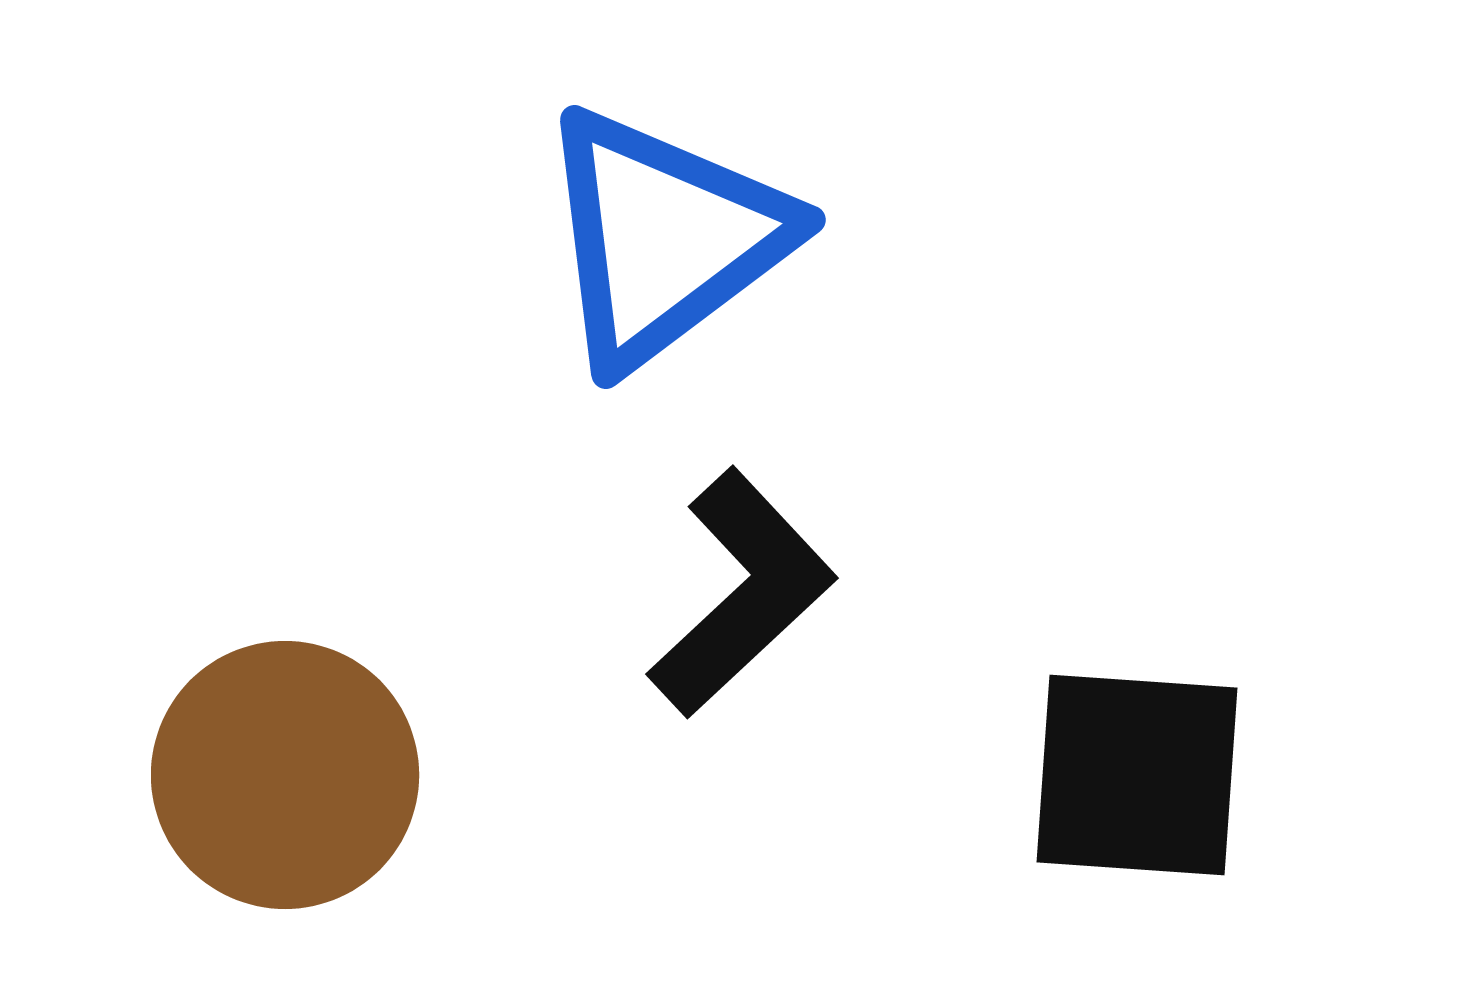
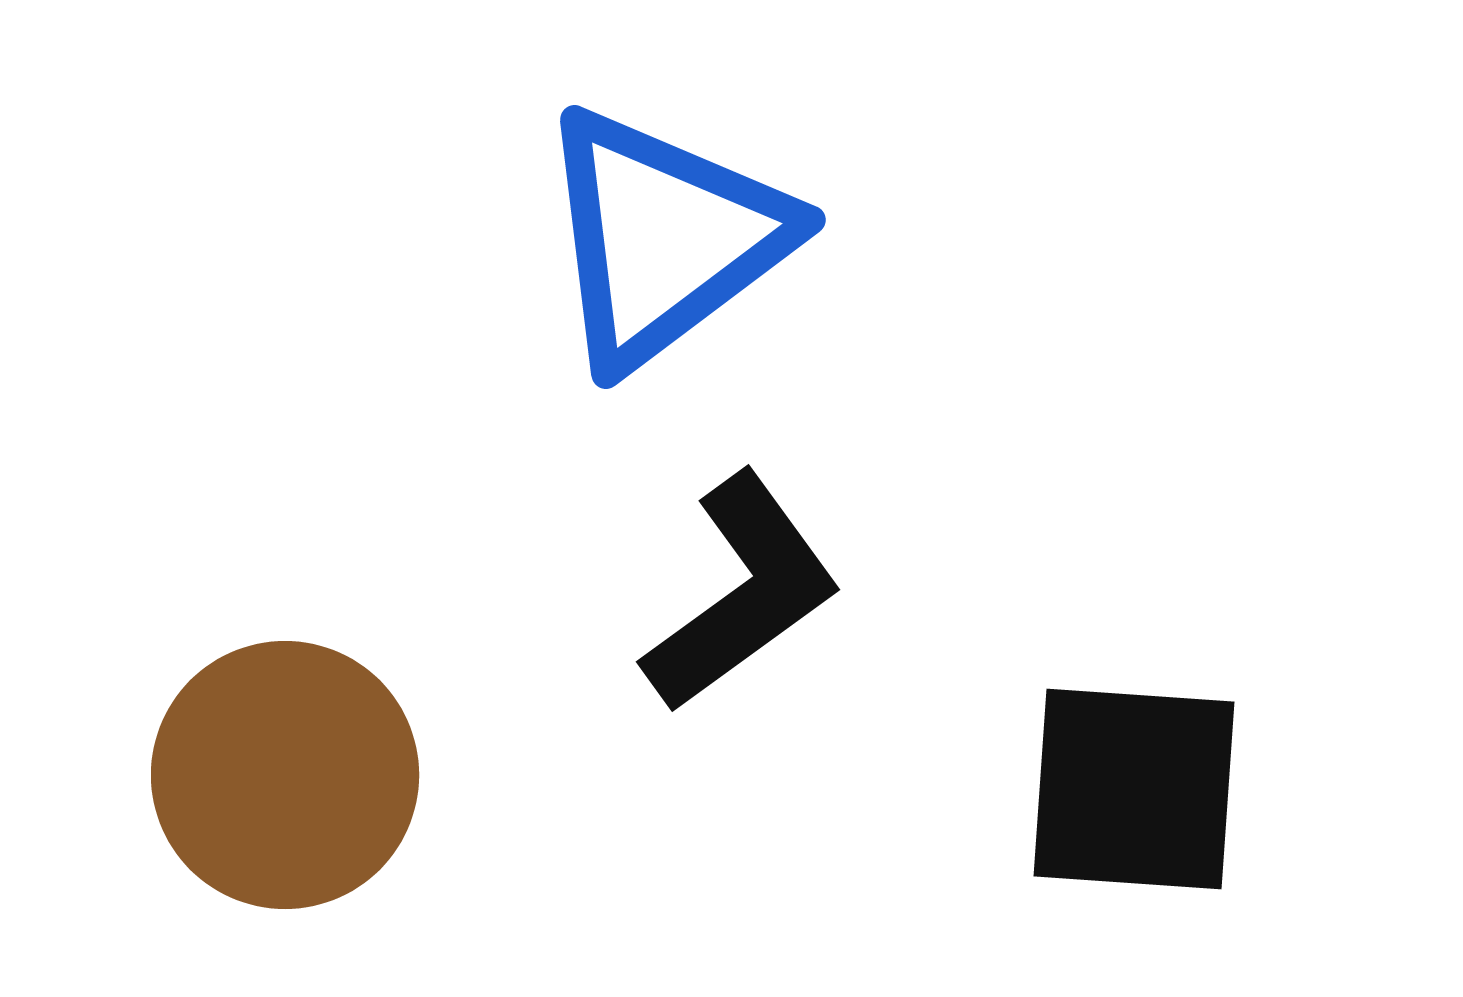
black L-shape: rotated 7 degrees clockwise
black square: moved 3 px left, 14 px down
